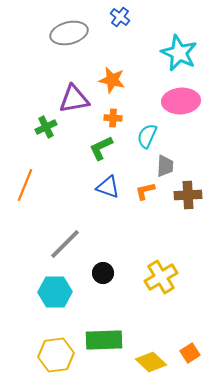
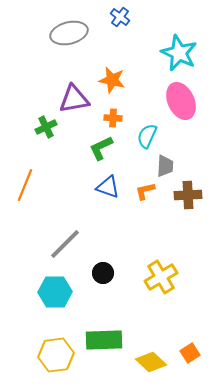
pink ellipse: rotated 69 degrees clockwise
